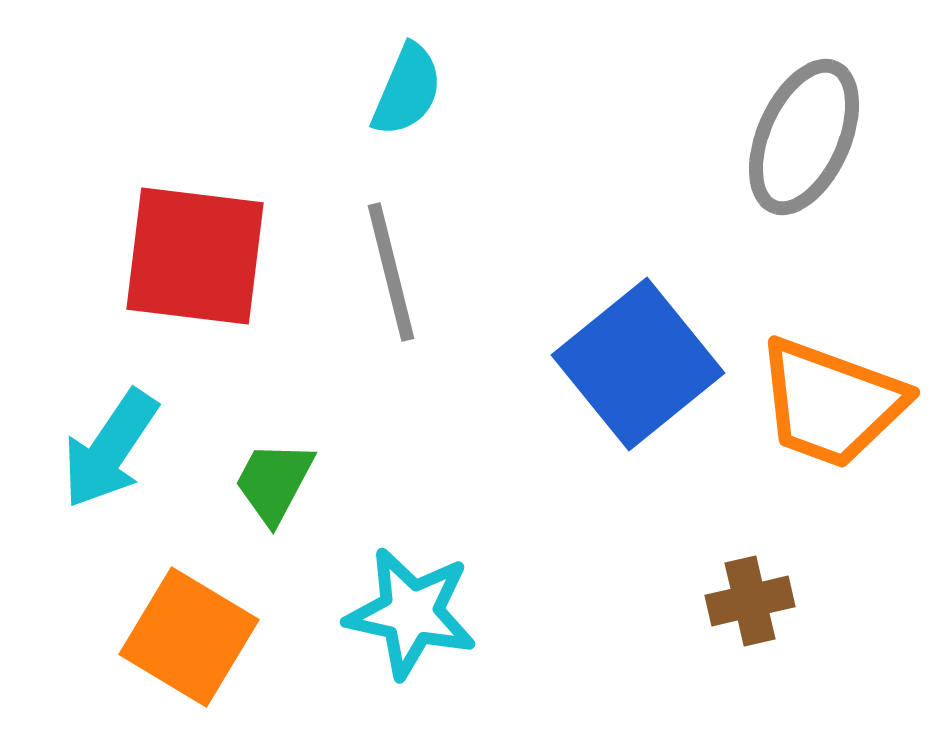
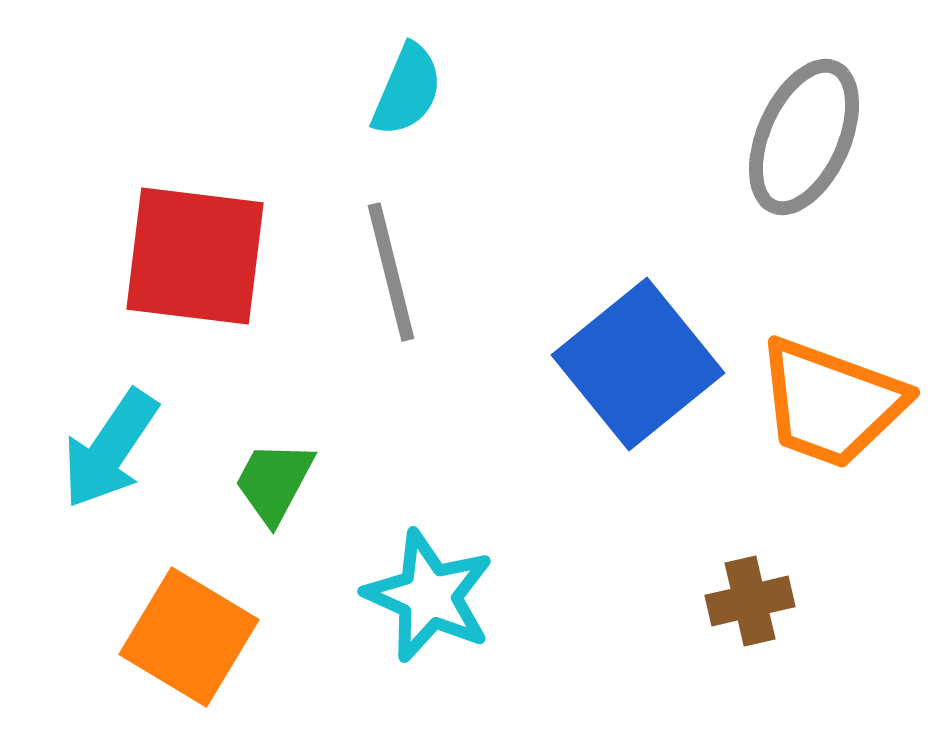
cyan star: moved 18 px right, 17 px up; rotated 12 degrees clockwise
